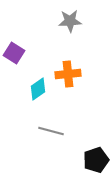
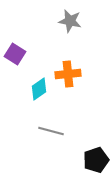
gray star: rotated 15 degrees clockwise
purple square: moved 1 px right, 1 px down
cyan diamond: moved 1 px right
